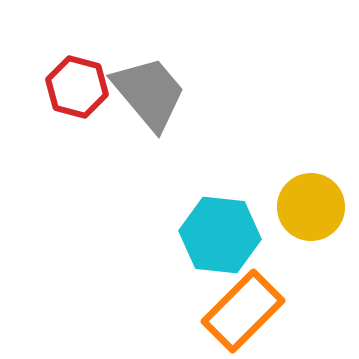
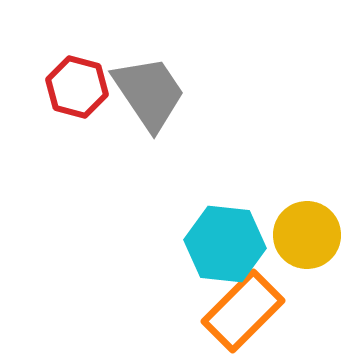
gray trapezoid: rotated 6 degrees clockwise
yellow circle: moved 4 px left, 28 px down
cyan hexagon: moved 5 px right, 9 px down
